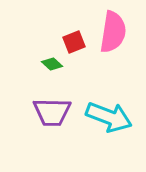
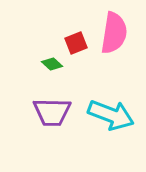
pink semicircle: moved 1 px right, 1 px down
red square: moved 2 px right, 1 px down
cyan arrow: moved 2 px right, 2 px up
